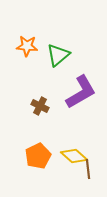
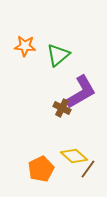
orange star: moved 2 px left
brown cross: moved 22 px right, 2 px down
orange pentagon: moved 3 px right, 13 px down
brown line: rotated 42 degrees clockwise
